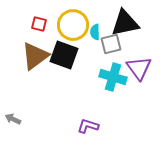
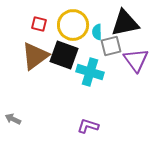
cyan semicircle: moved 2 px right
gray square: moved 2 px down
purple triangle: moved 3 px left, 8 px up
cyan cross: moved 23 px left, 5 px up
